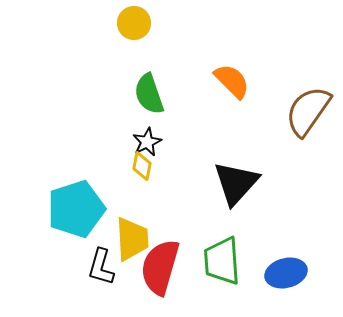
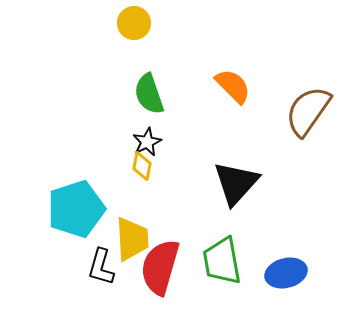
orange semicircle: moved 1 px right, 5 px down
green trapezoid: rotated 6 degrees counterclockwise
